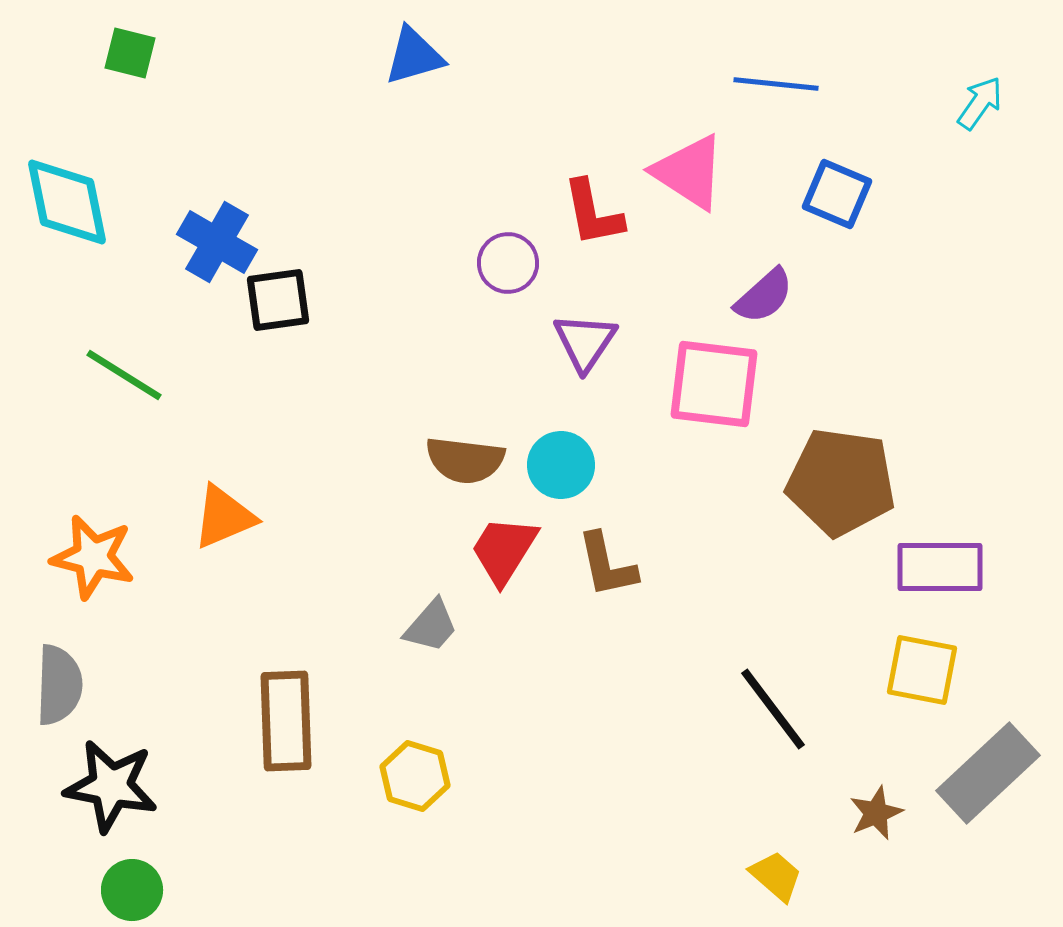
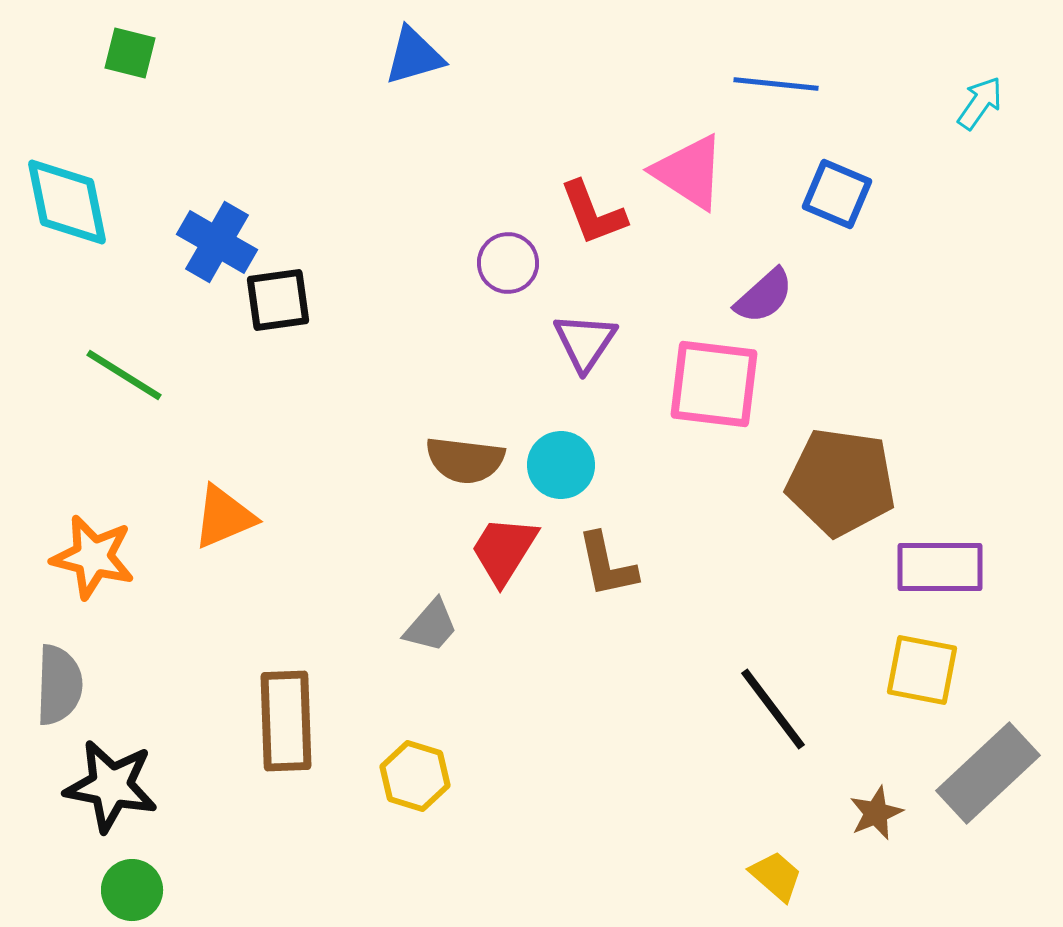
red L-shape: rotated 10 degrees counterclockwise
